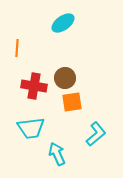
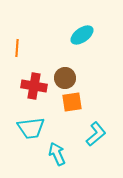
cyan ellipse: moved 19 px right, 12 px down
